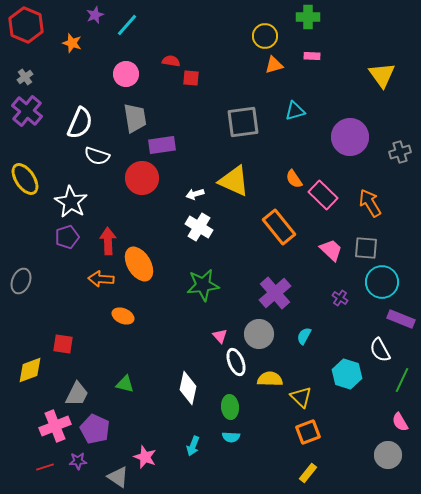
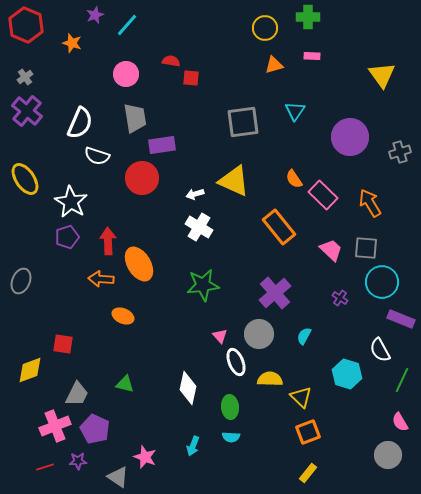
yellow circle at (265, 36): moved 8 px up
cyan triangle at (295, 111): rotated 40 degrees counterclockwise
